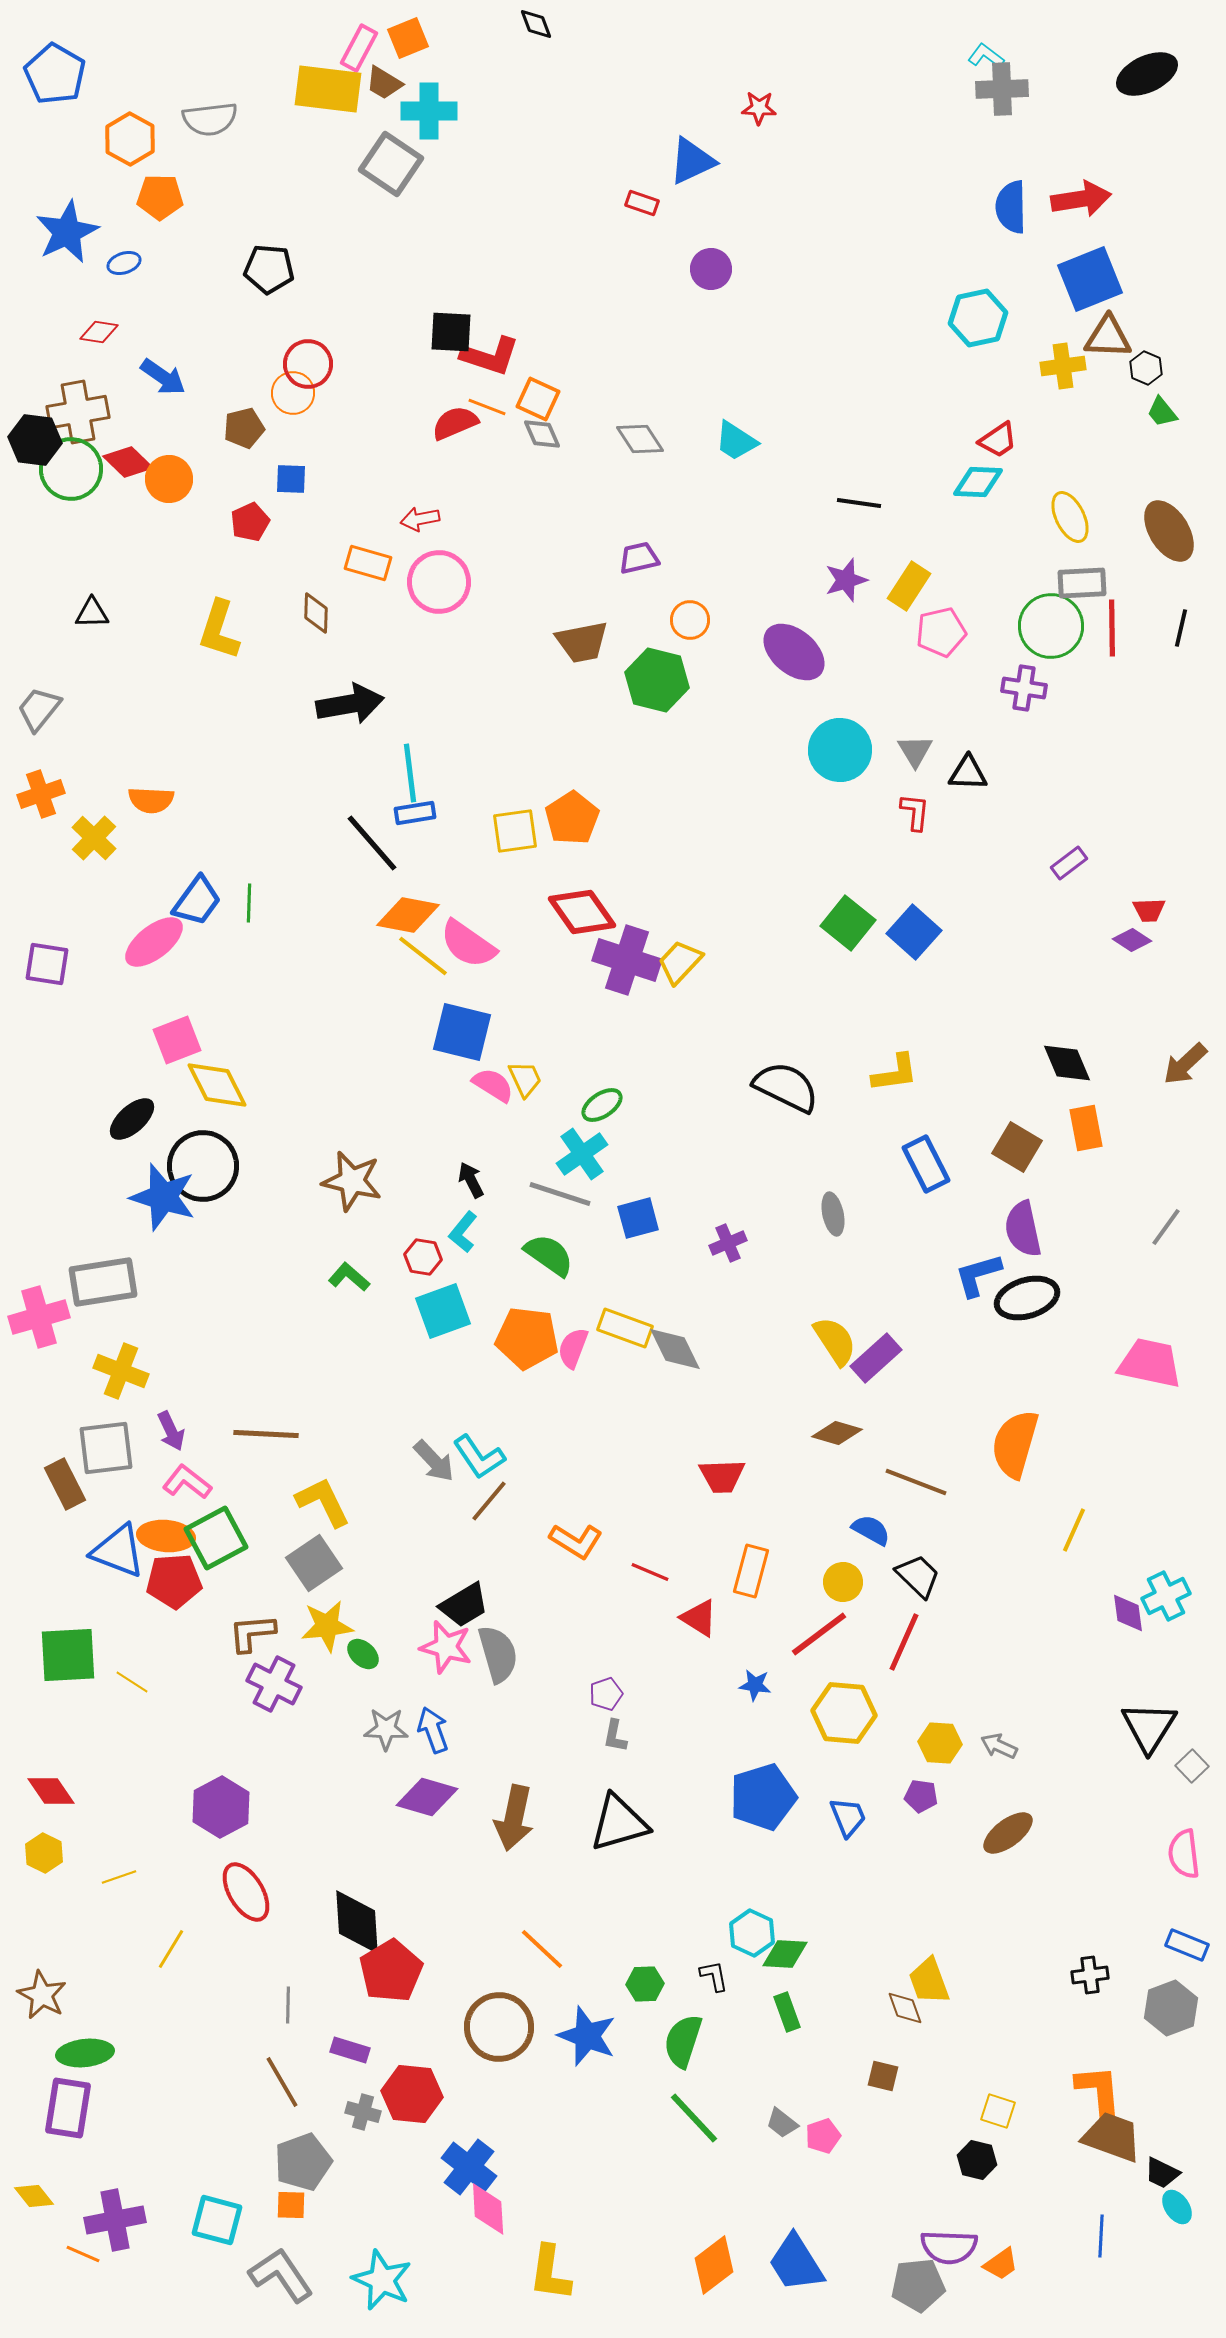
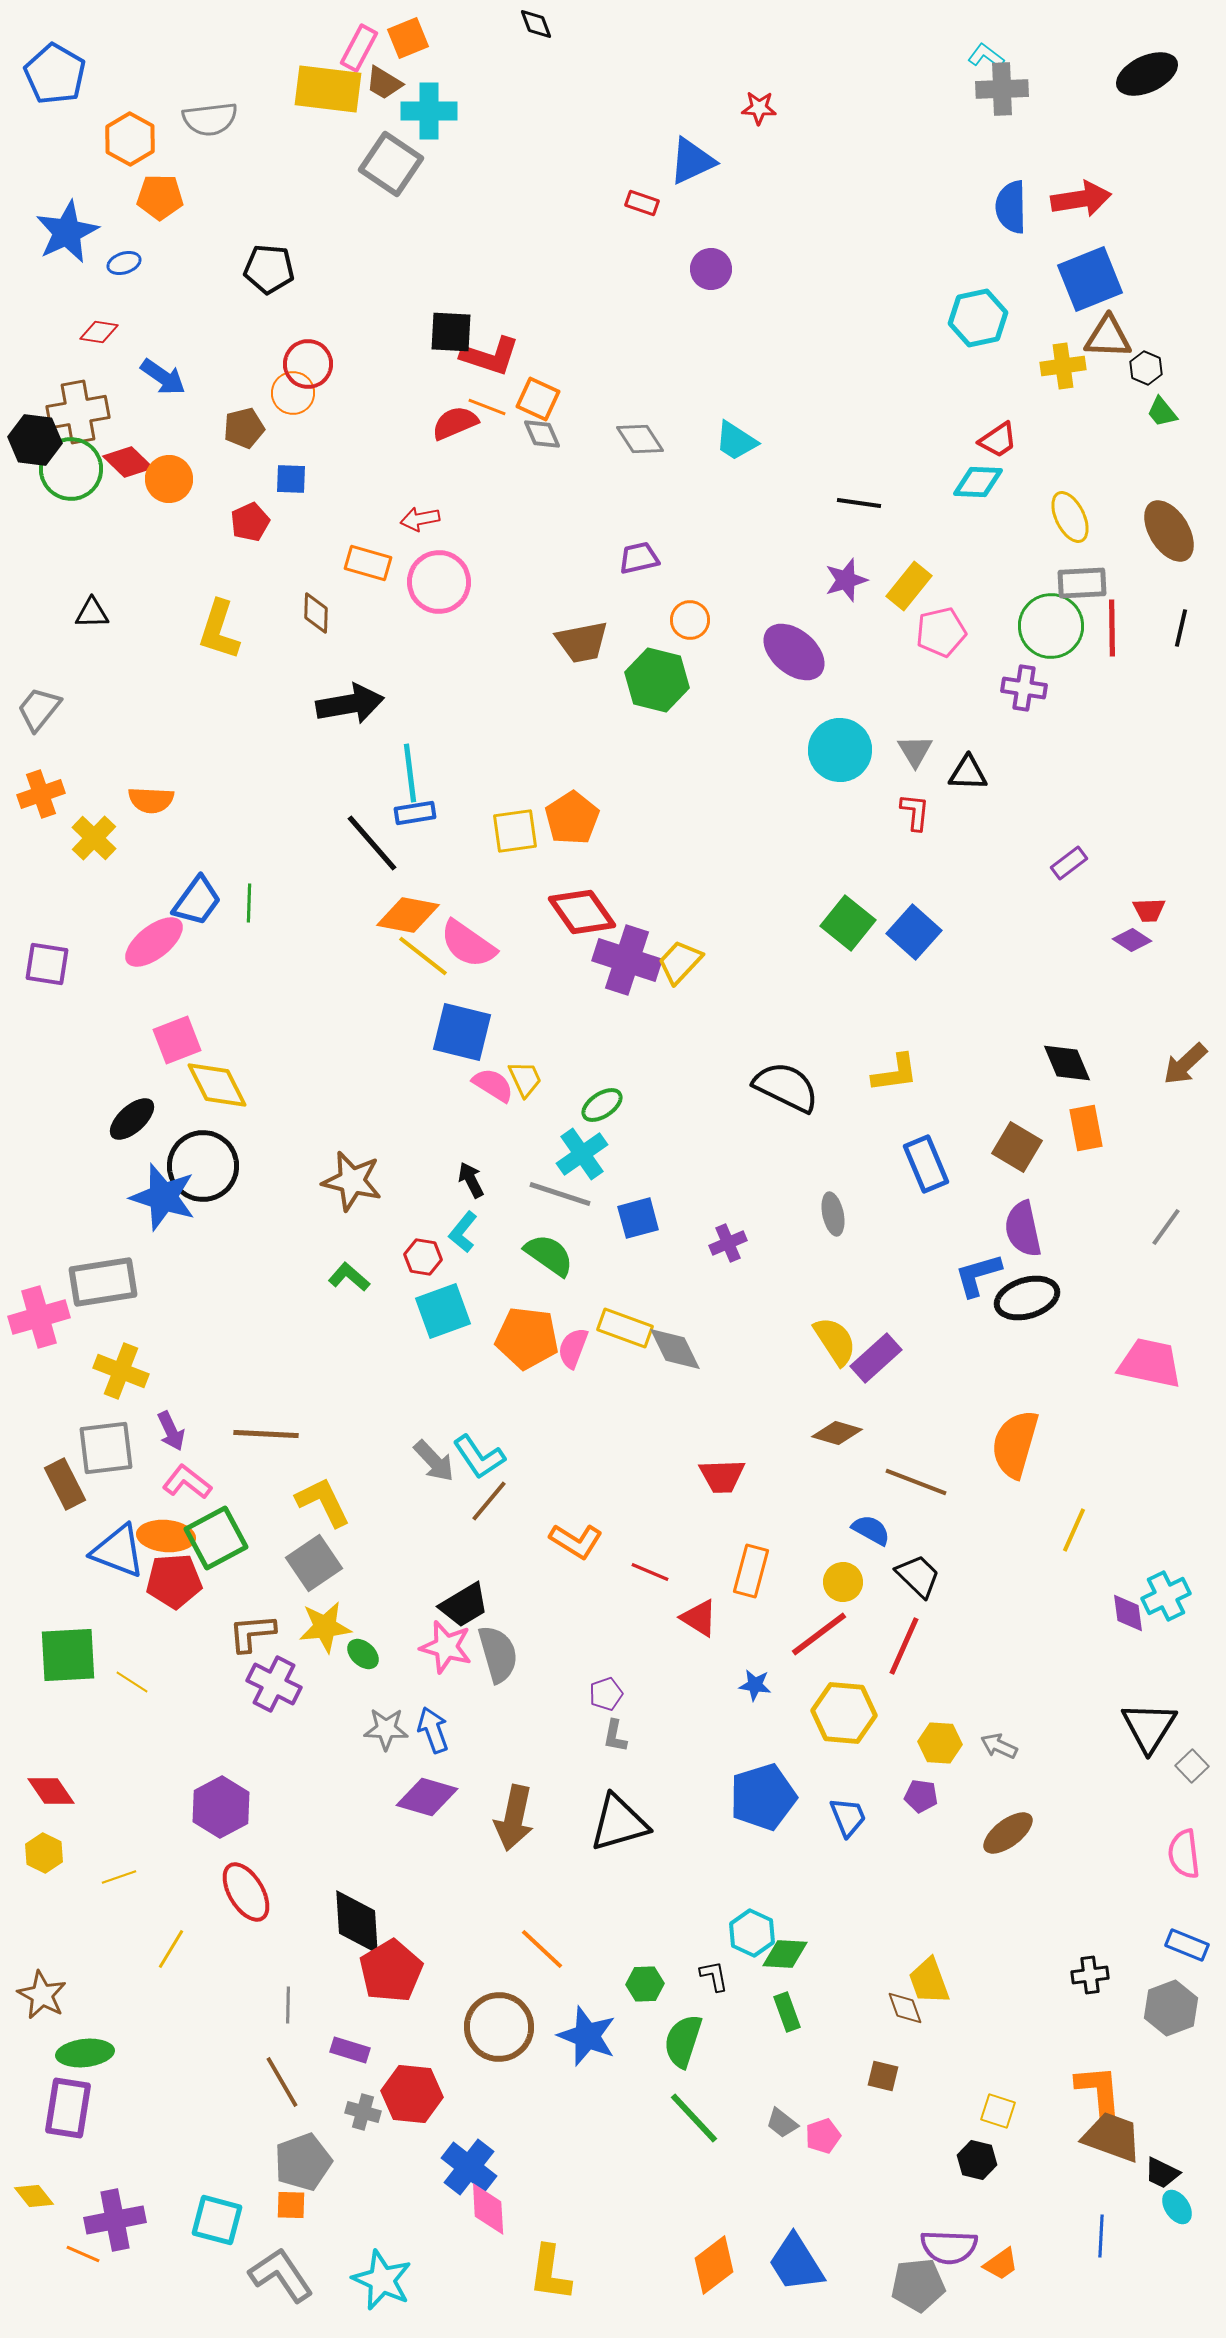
yellow rectangle at (909, 586): rotated 6 degrees clockwise
blue rectangle at (926, 1164): rotated 4 degrees clockwise
yellow star at (327, 1626): moved 2 px left, 1 px down
red line at (904, 1642): moved 4 px down
